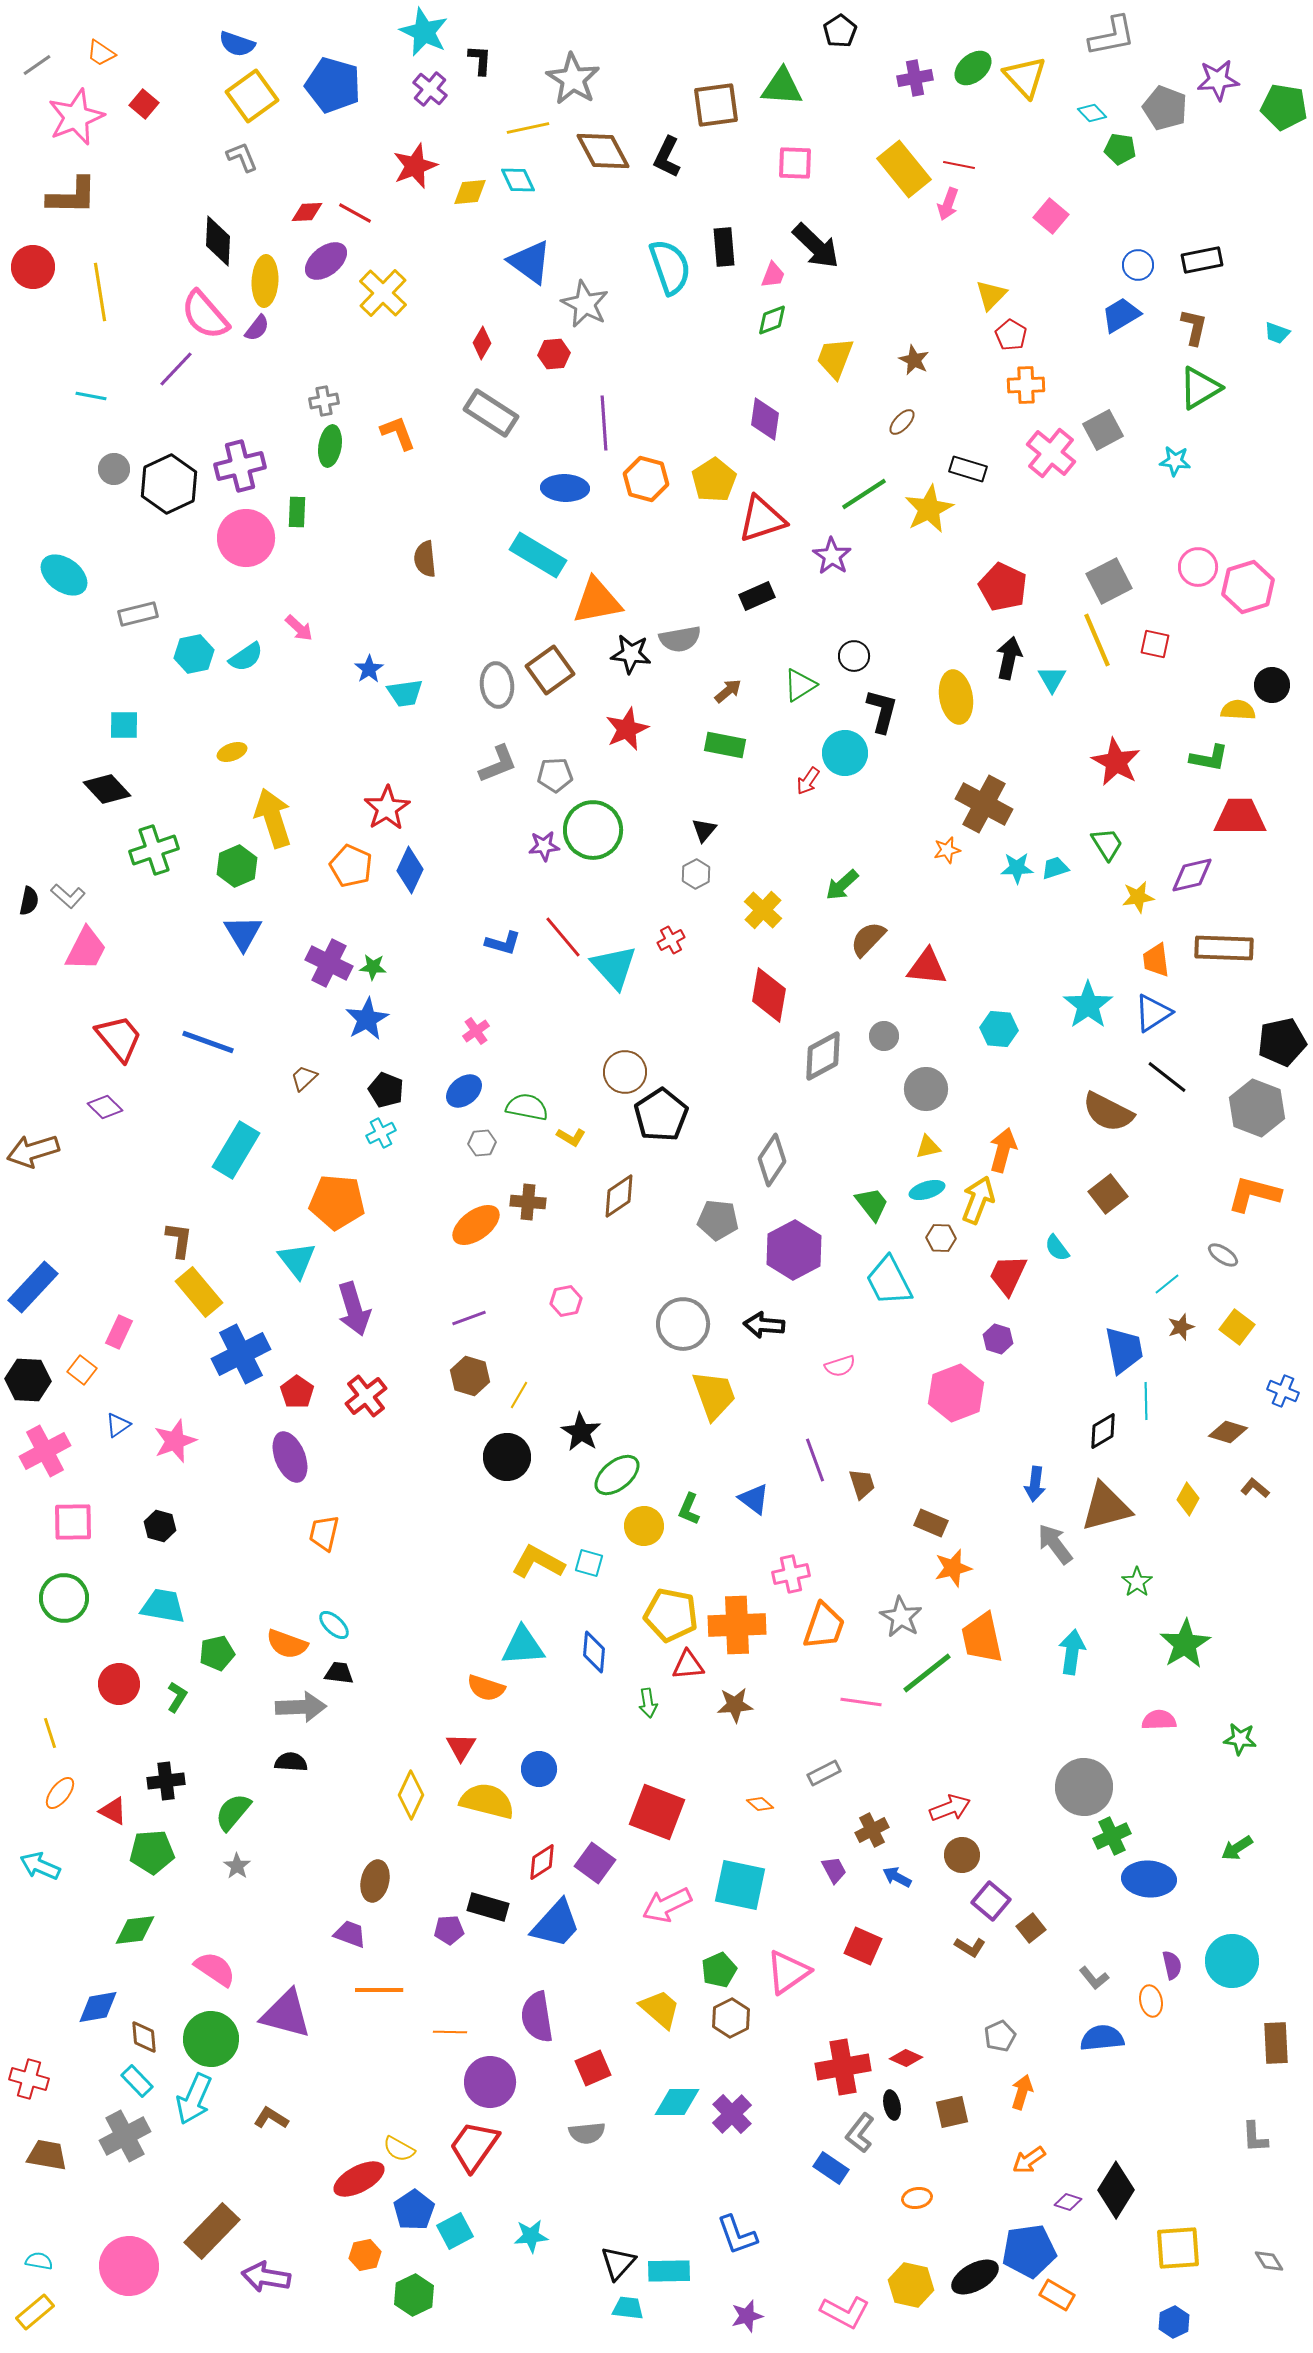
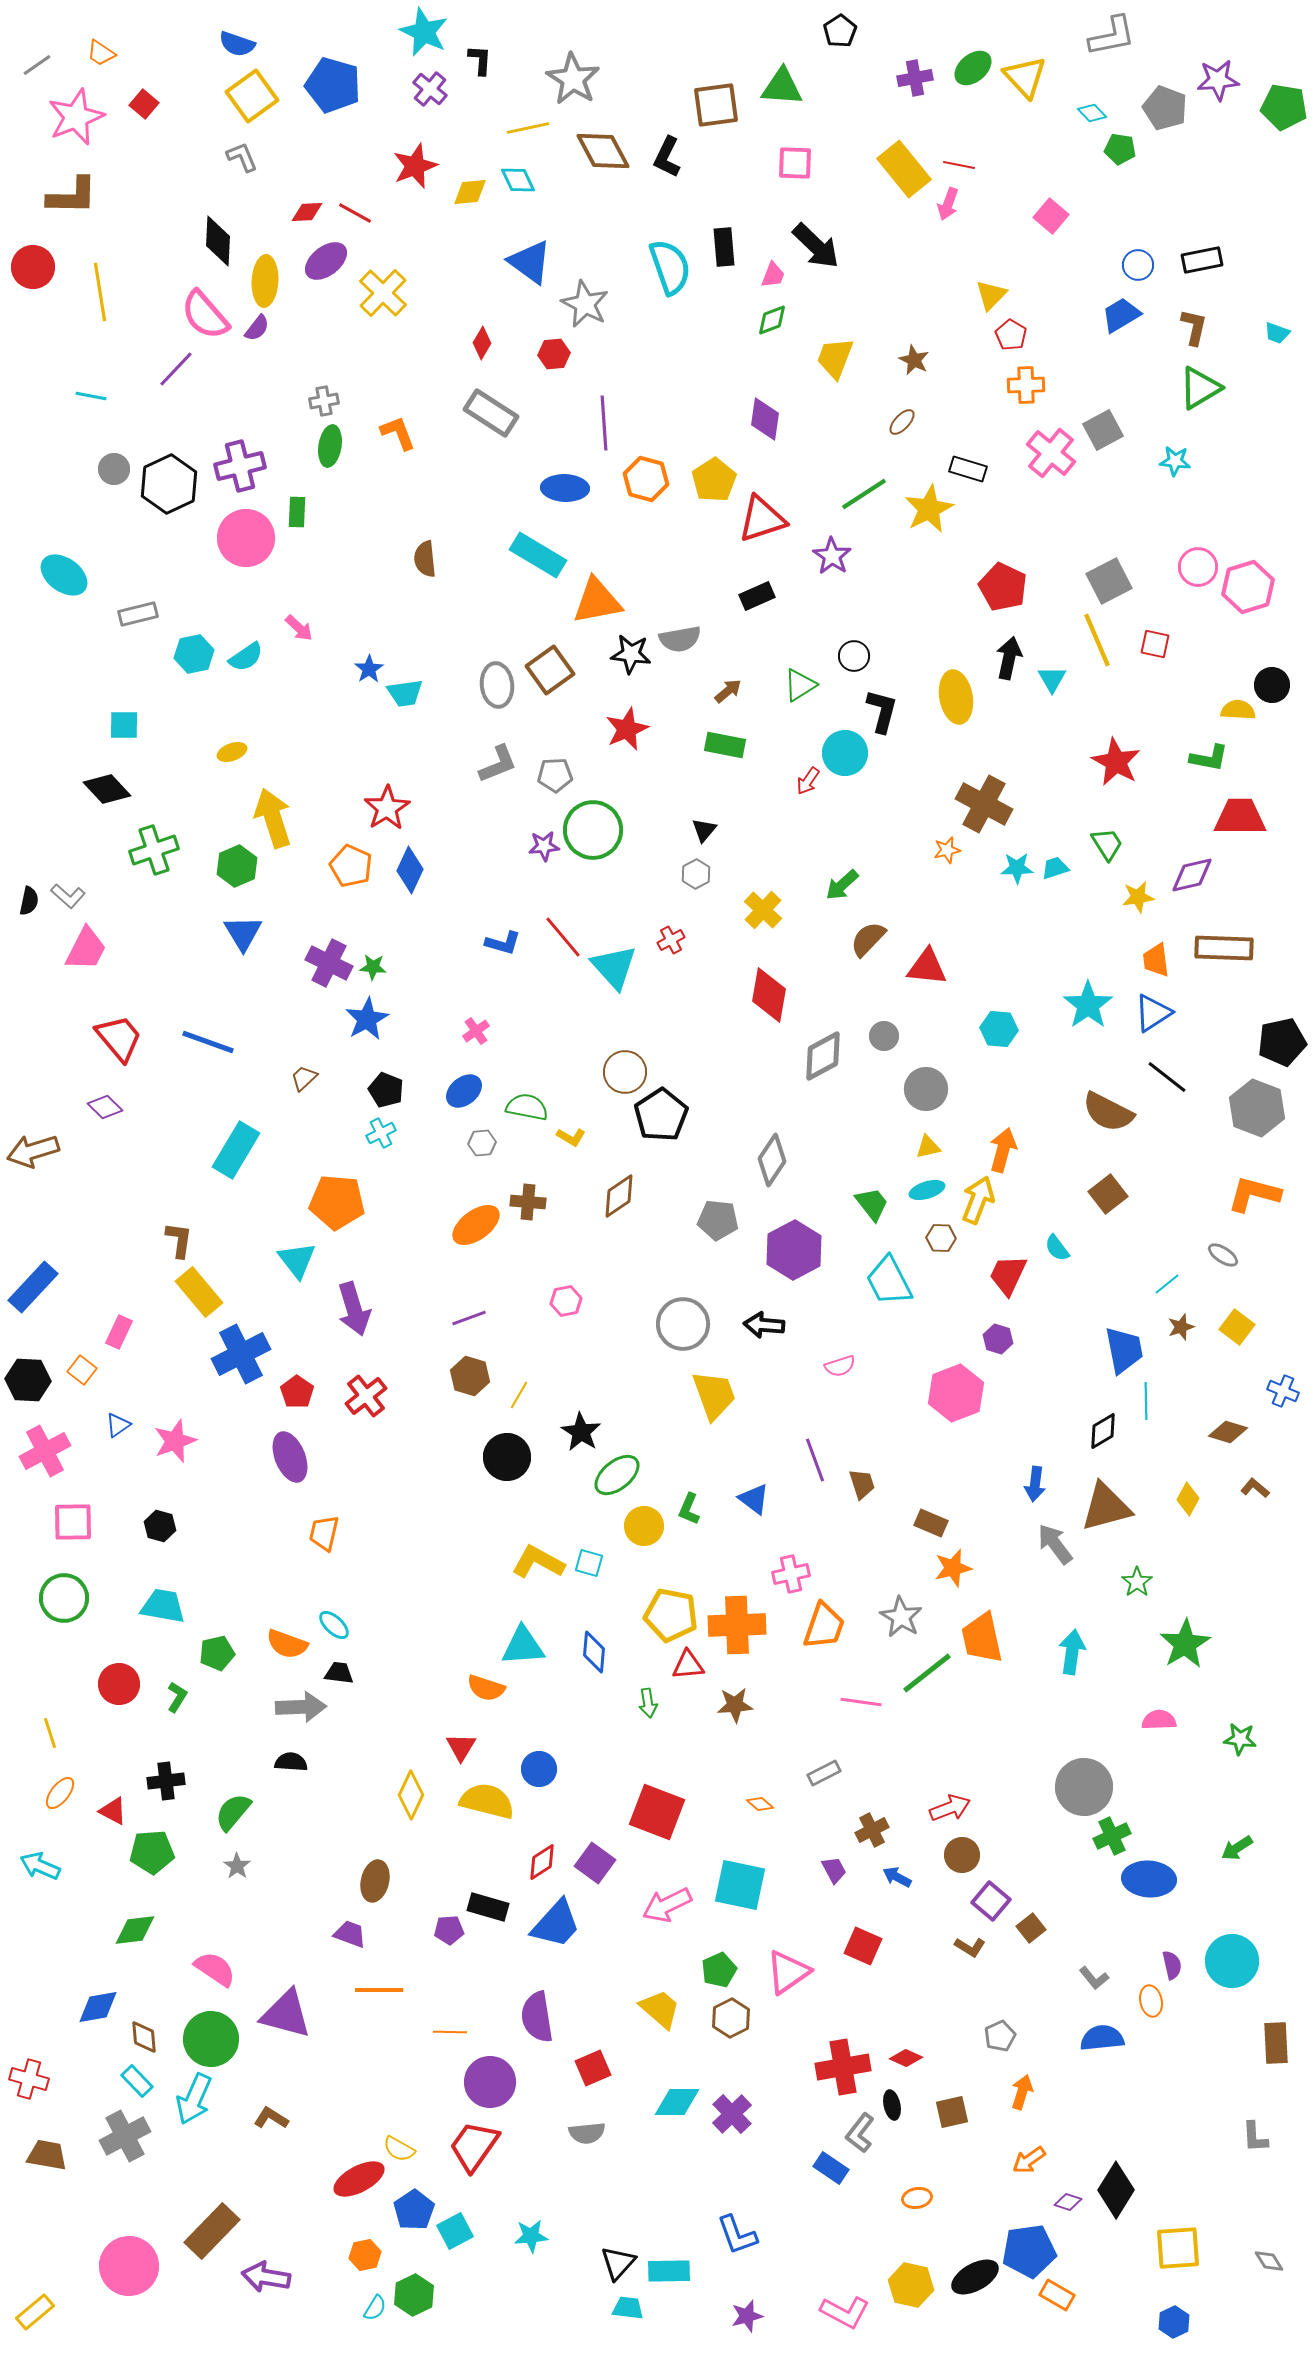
cyan semicircle at (39, 2261): moved 336 px right, 47 px down; rotated 112 degrees clockwise
